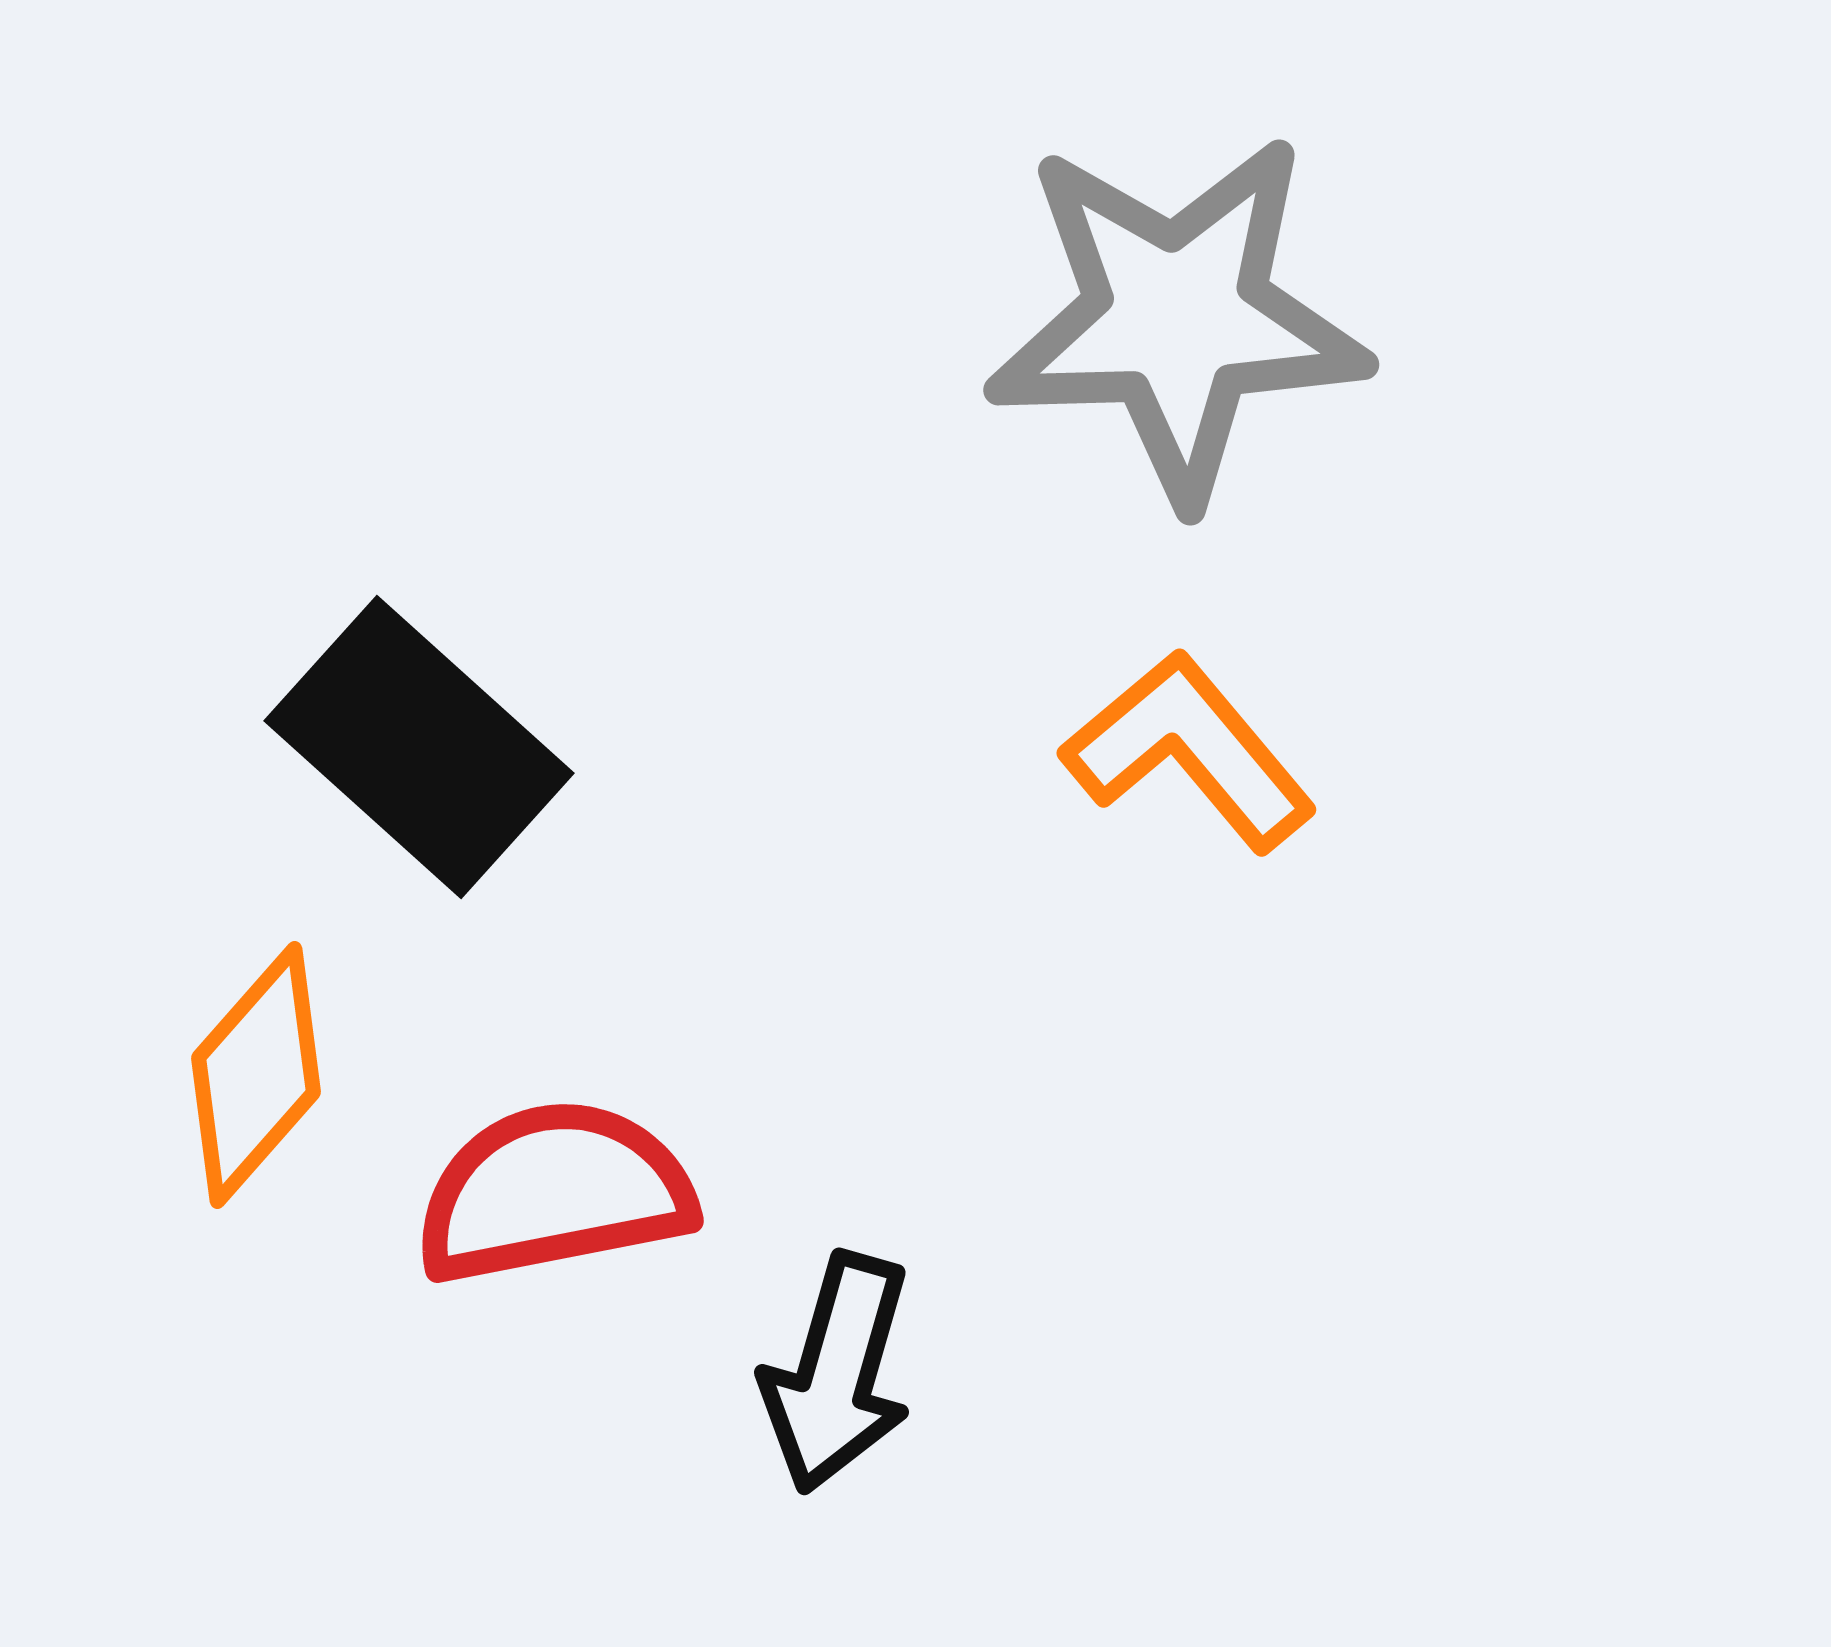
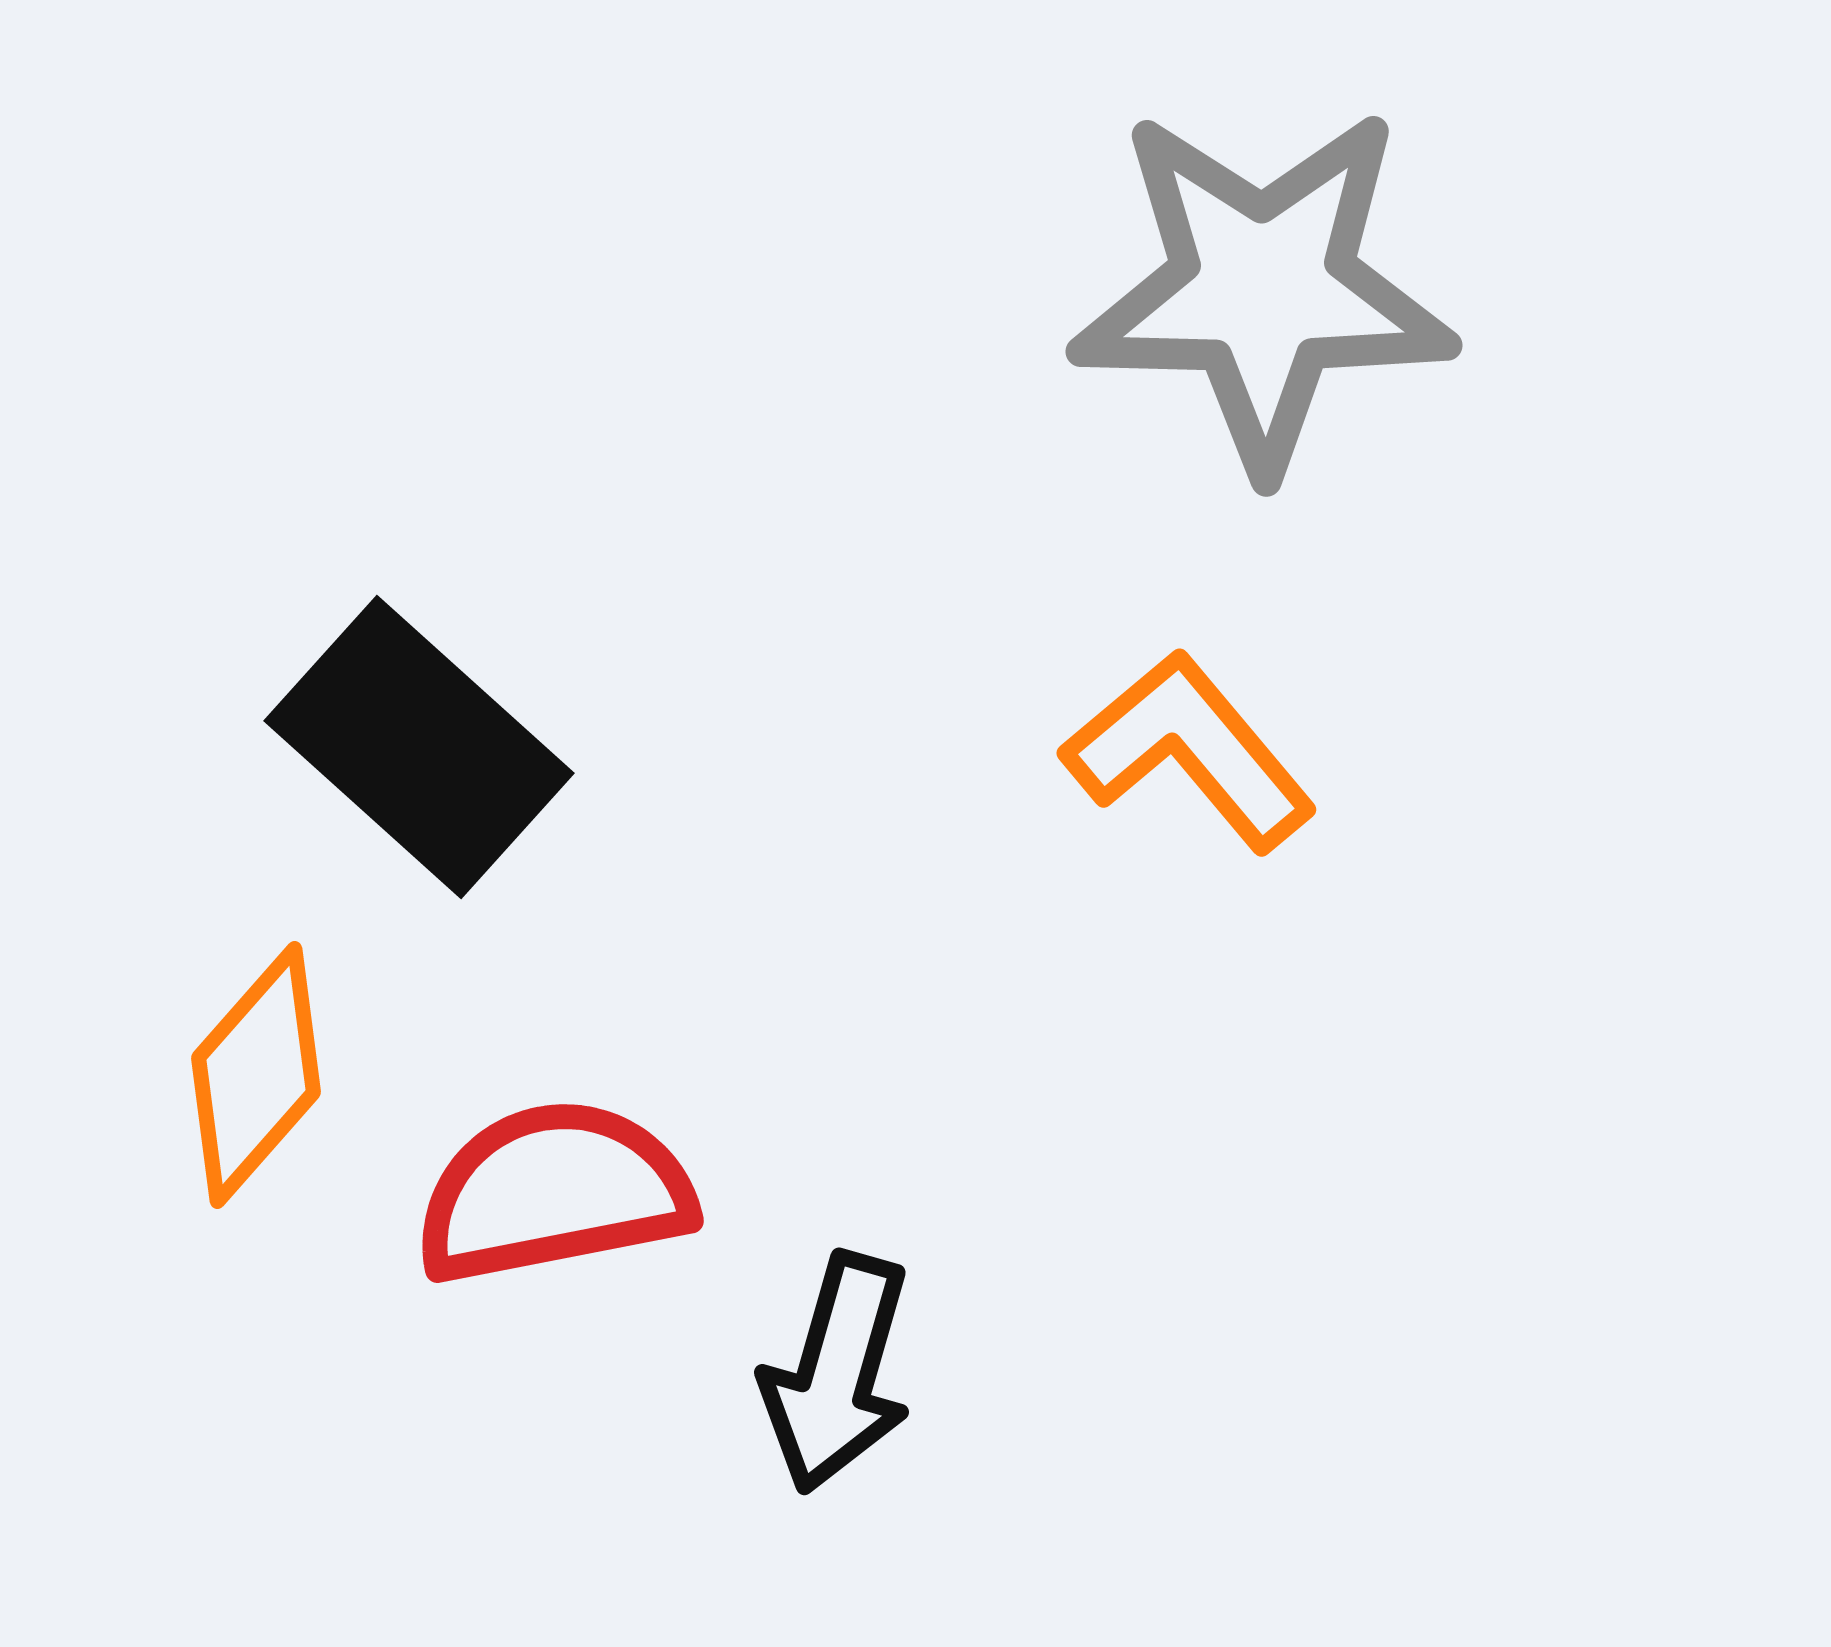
gray star: moved 86 px right, 29 px up; rotated 3 degrees clockwise
